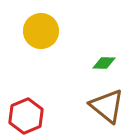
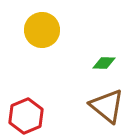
yellow circle: moved 1 px right, 1 px up
